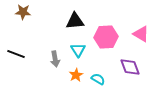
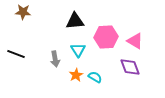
pink triangle: moved 6 px left, 7 px down
cyan semicircle: moved 3 px left, 2 px up
